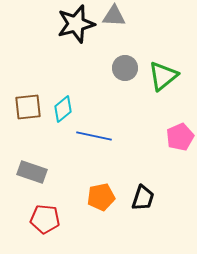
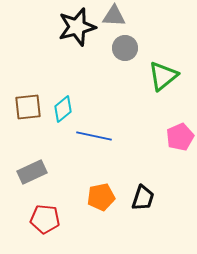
black star: moved 1 px right, 3 px down
gray circle: moved 20 px up
gray rectangle: rotated 44 degrees counterclockwise
